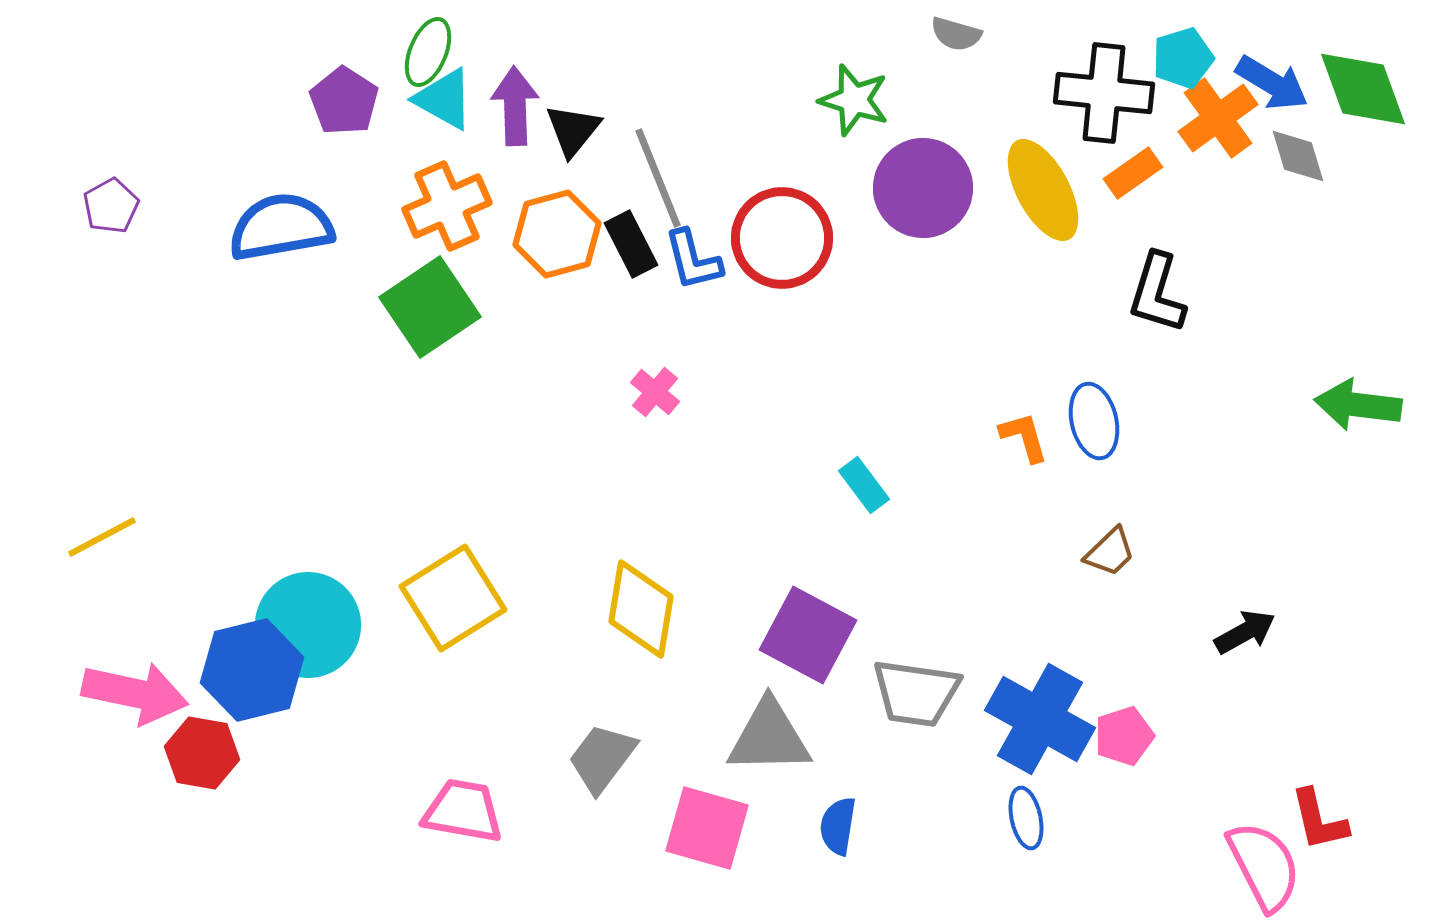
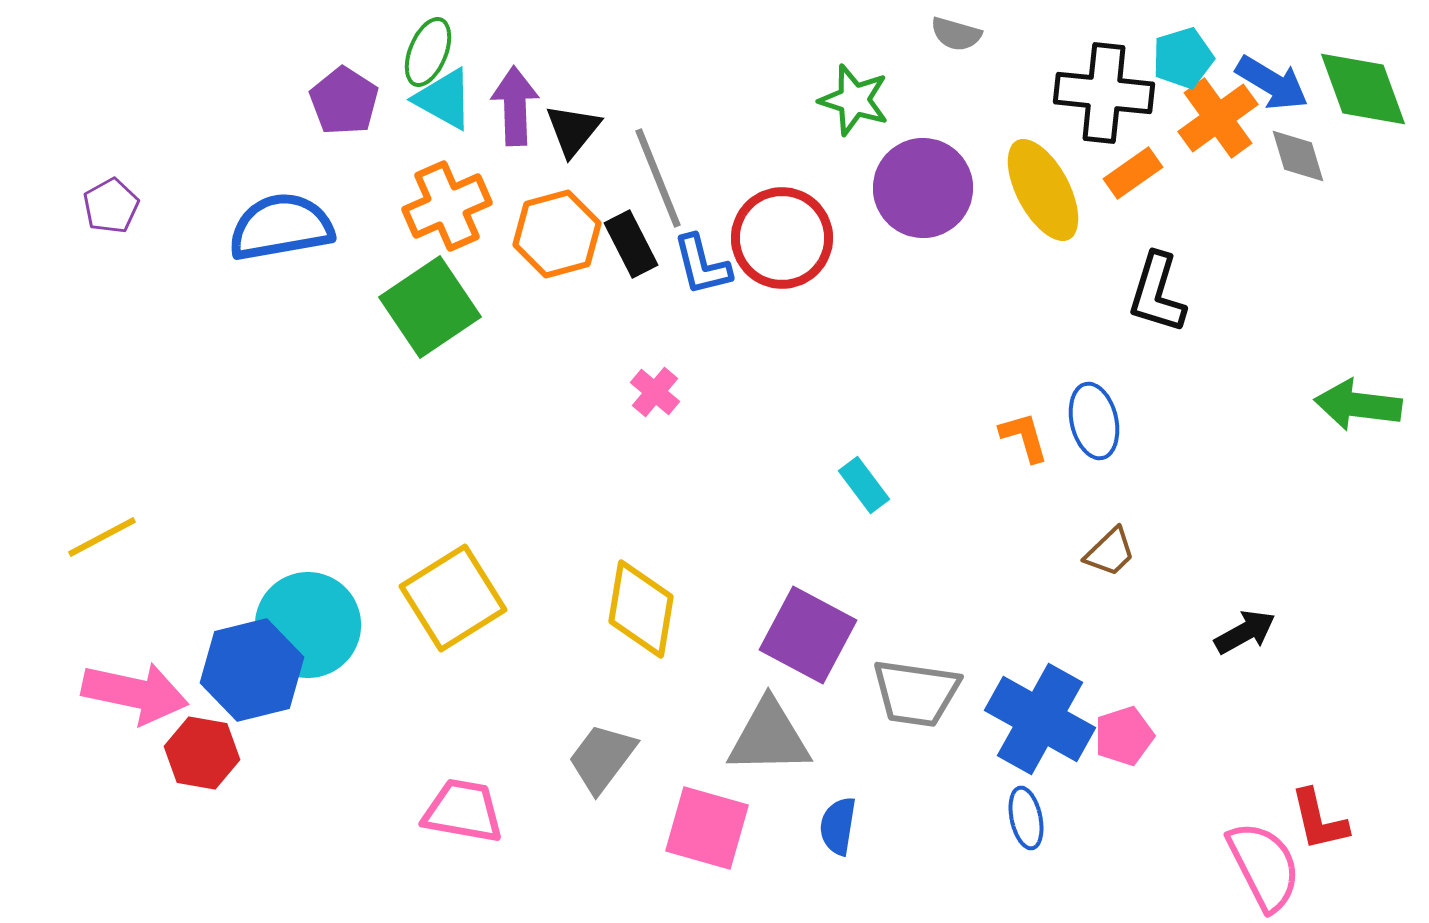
blue L-shape at (693, 260): moved 9 px right, 5 px down
